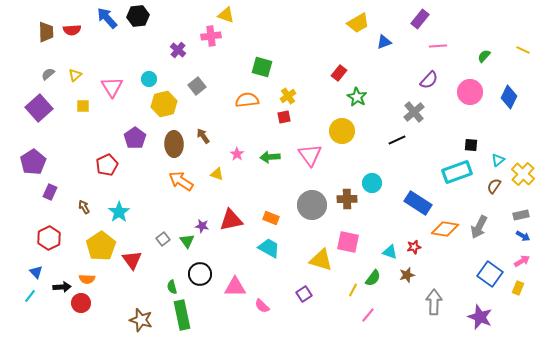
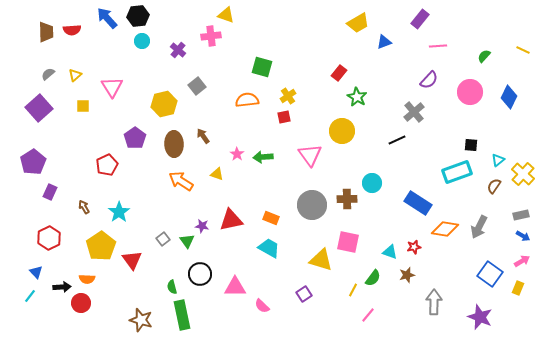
cyan circle at (149, 79): moved 7 px left, 38 px up
green arrow at (270, 157): moved 7 px left
